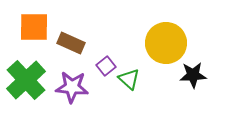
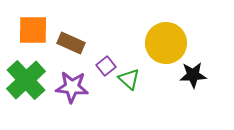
orange square: moved 1 px left, 3 px down
